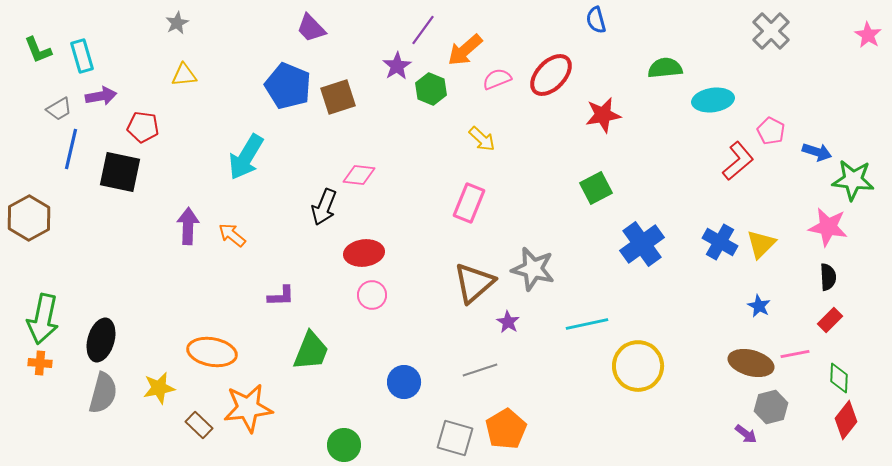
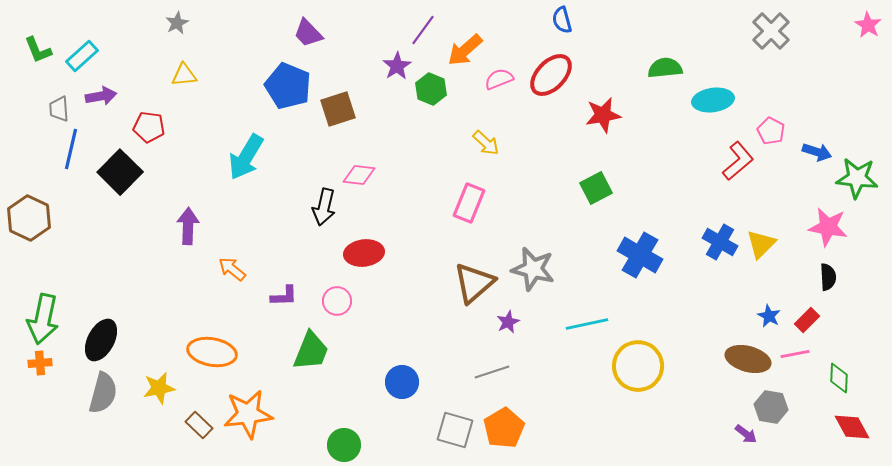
blue semicircle at (596, 20): moved 34 px left
purple trapezoid at (311, 28): moved 3 px left, 5 px down
pink star at (868, 35): moved 10 px up
cyan rectangle at (82, 56): rotated 64 degrees clockwise
pink semicircle at (497, 79): moved 2 px right
brown square at (338, 97): moved 12 px down
gray trapezoid at (59, 109): rotated 116 degrees clockwise
red pentagon at (143, 127): moved 6 px right
yellow arrow at (482, 139): moved 4 px right, 4 px down
black square at (120, 172): rotated 33 degrees clockwise
green star at (853, 180): moved 4 px right, 2 px up
black arrow at (324, 207): rotated 9 degrees counterclockwise
brown hexagon at (29, 218): rotated 6 degrees counterclockwise
orange arrow at (232, 235): moved 34 px down
blue cross at (642, 244): moved 2 px left, 11 px down; rotated 24 degrees counterclockwise
pink circle at (372, 295): moved 35 px left, 6 px down
purple L-shape at (281, 296): moved 3 px right
blue star at (759, 306): moved 10 px right, 10 px down
red rectangle at (830, 320): moved 23 px left
purple star at (508, 322): rotated 15 degrees clockwise
black ellipse at (101, 340): rotated 12 degrees clockwise
orange cross at (40, 363): rotated 10 degrees counterclockwise
brown ellipse at (751, 363): moved 3 px left, 4 px up
gray line at (480, 370): moved 12 px right, 2 px down
blue circle at (404, 382): moved 2 px left
gray hexagon at (771, 407): rotated 24 degrees clockwise
orange star at (248, 408): moved 6 px down
red diamond at (846, 420): moved 6 px right, 7 px down; rotated 66 degrees counterclockwise
orange pentagon at (506, 429): moved 2 px left, 1 px up
gray square at (455, 438): moved 8 px up
